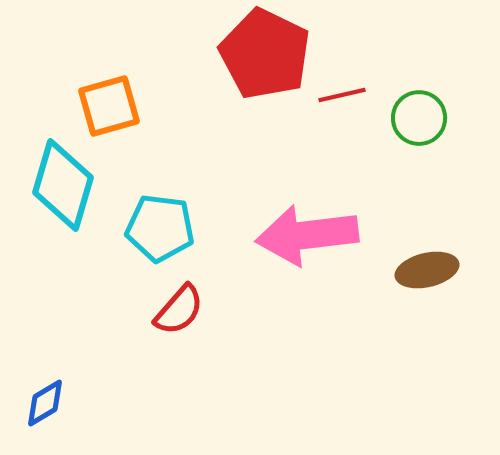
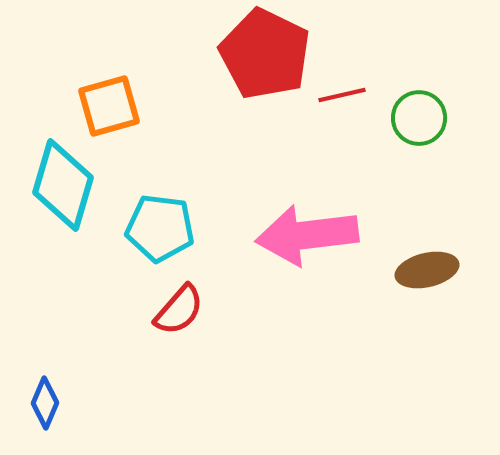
blue diamond: rotated 36 degrees counterclockwise
